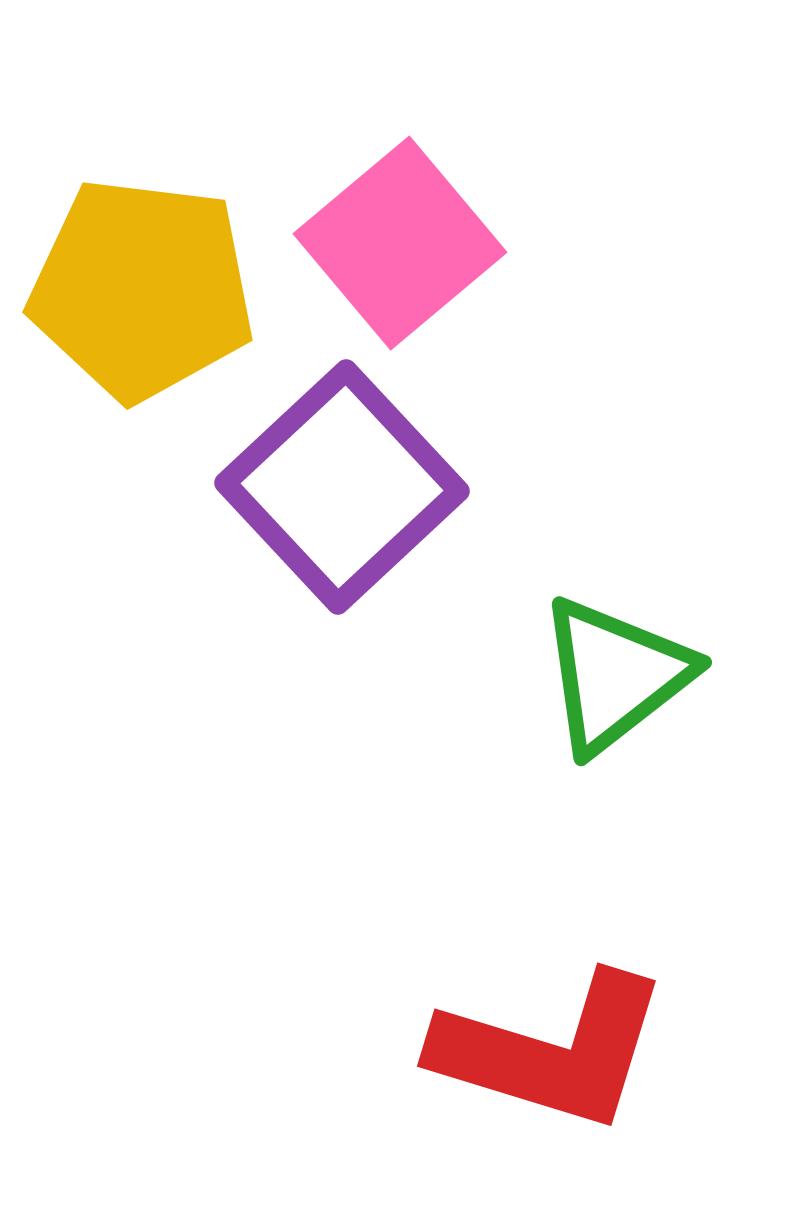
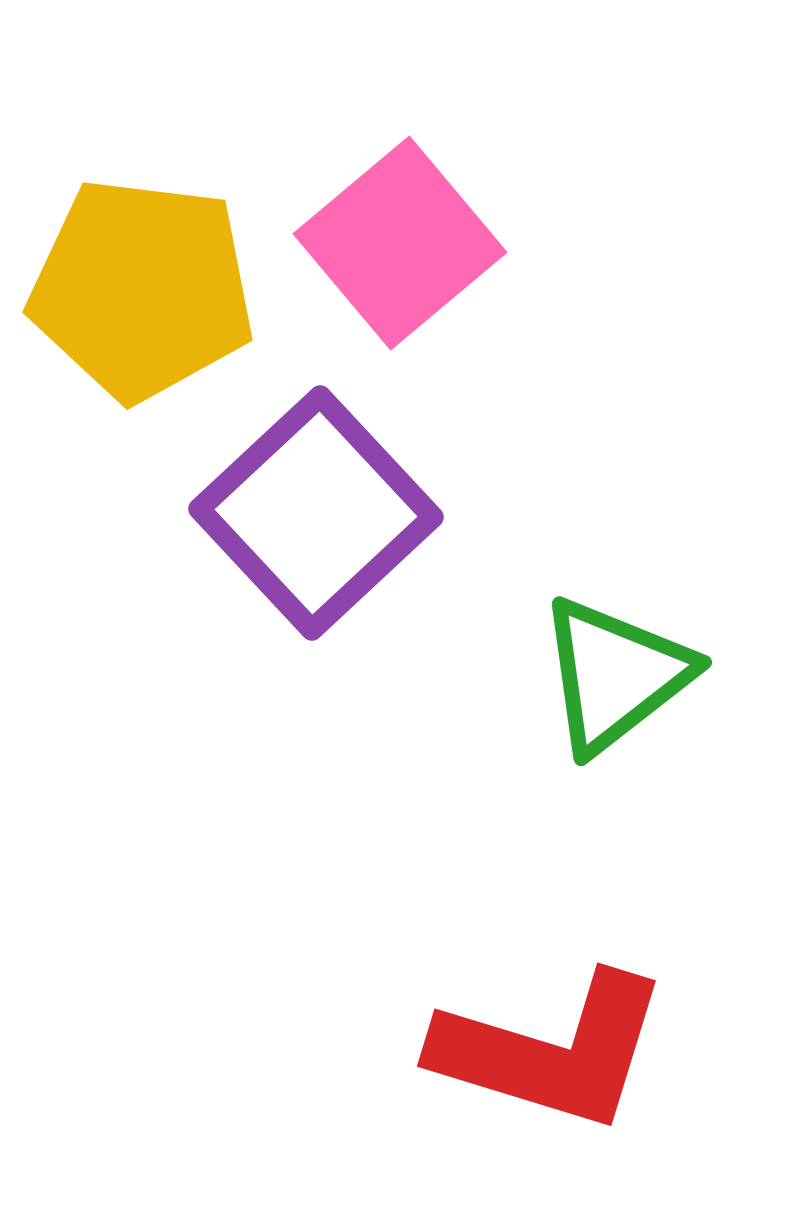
purple square: moved 26 px left, 26 px down
